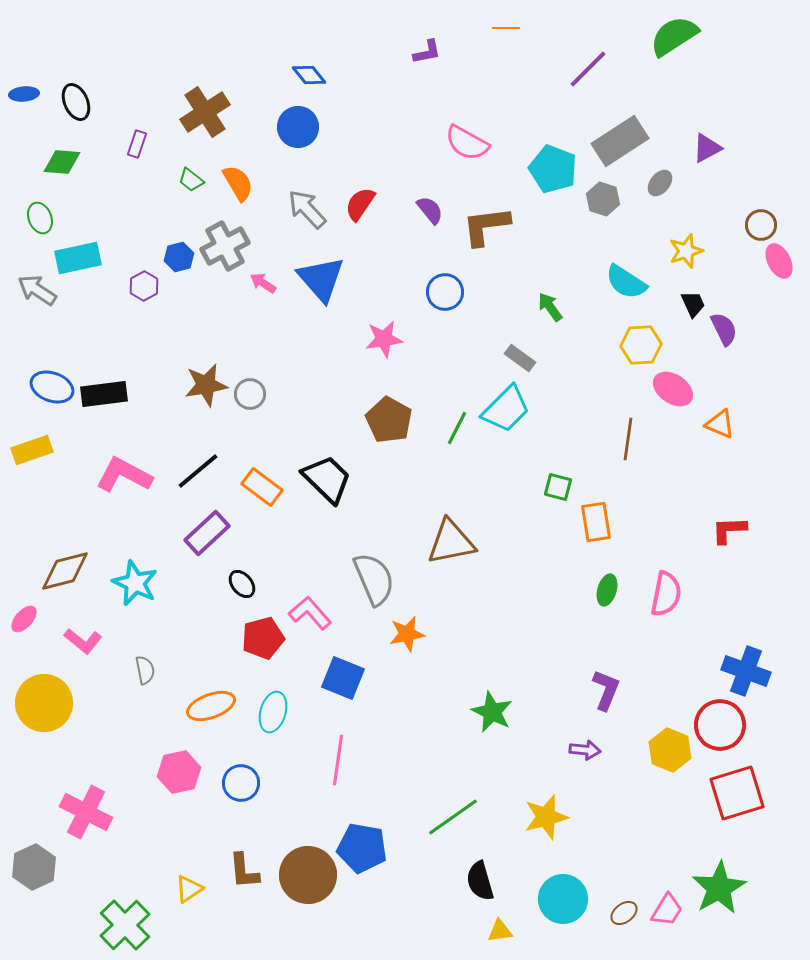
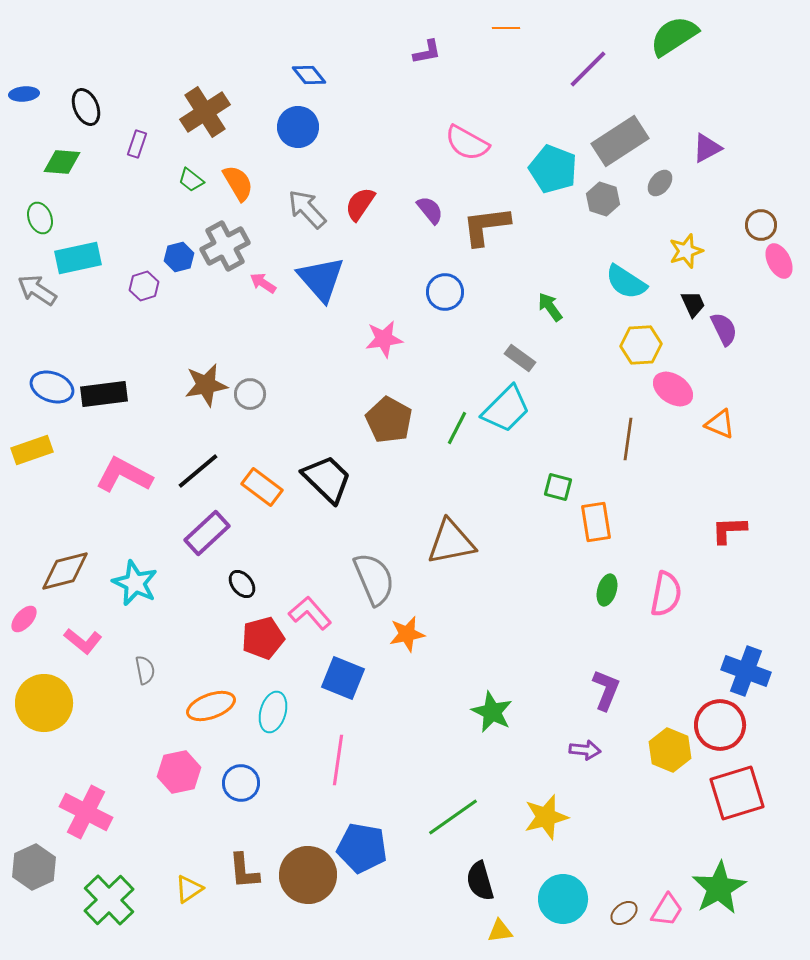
black ellipse at (76, 102): moved 10 px right, 5 px down
purple hexagon at (144, 286): rotated 12 degrees clockwise
green cross at (125, 925): moved 16 px left, 25 px up
